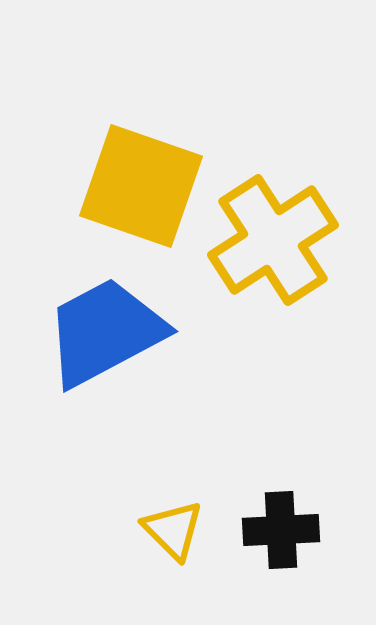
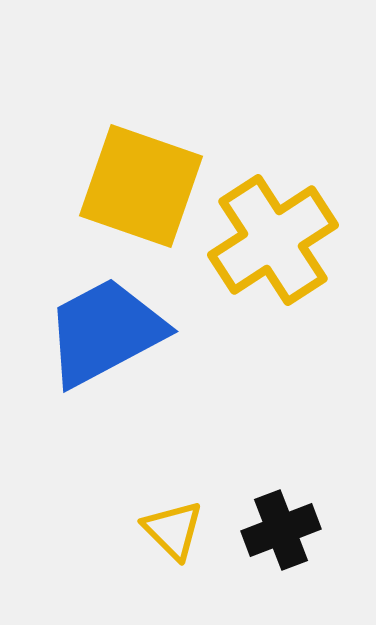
black cross: rotated 18 degrees counterclockwise
